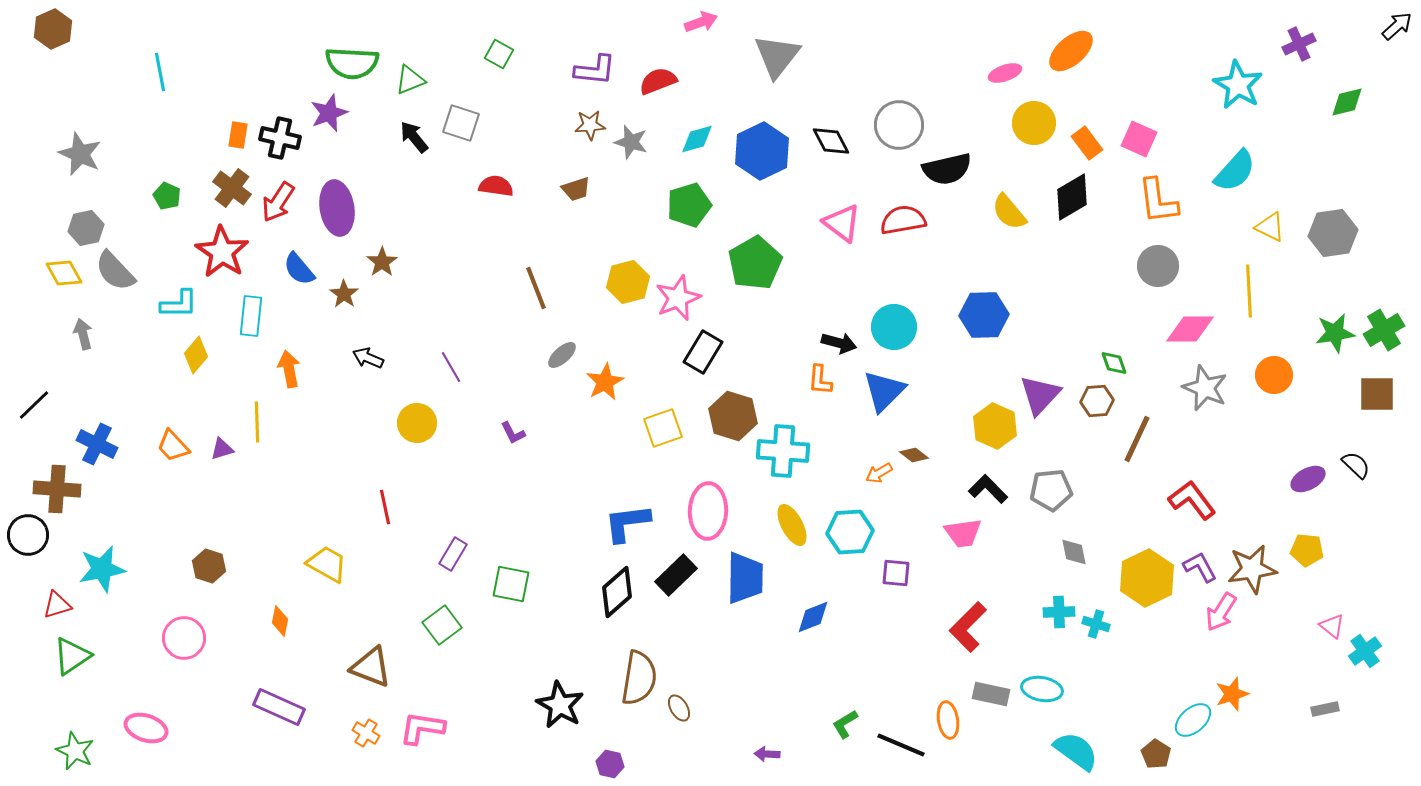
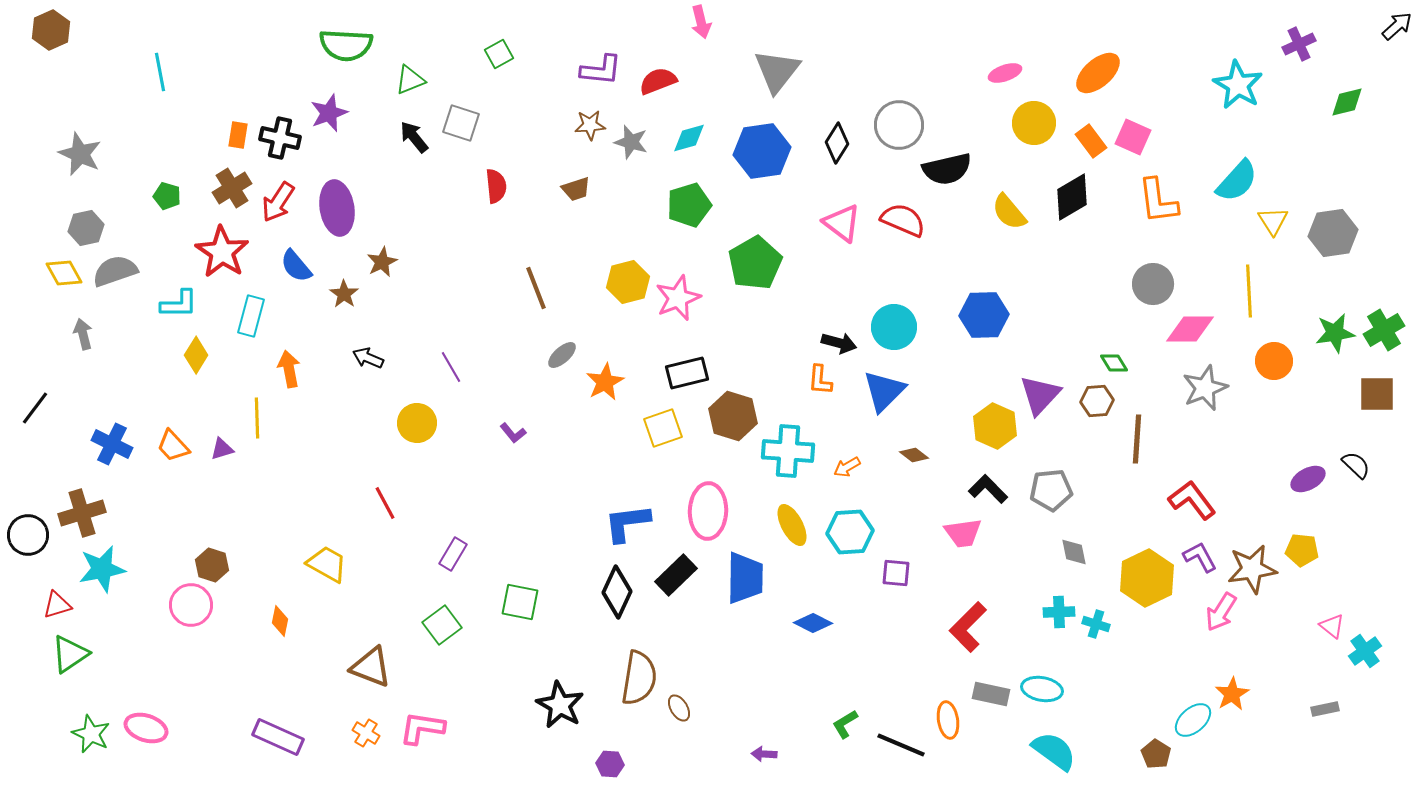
pink arrow at (701, 22): rotated 96 degrees clockwise
brown hexagon at (53, 29): moved 2 px left, 1 px down
orange ellipse at (1071, 51): moved 27 px right, 22 px down
green square at (499, 54): rotated 32 degrees clockwise
gray triangle at (777, 56): moved 15 px down
green semicircle at (352, 63): moved 6 px left, 18 px up
purple L-shape at (595, 70): moved 6 px right
cyan diamond at (697, 139): moved 8 px left, 1 px up
pink square at (1139, 139): moved 6 px left, 2 px up
black diamond at (831, 141): moved 6 px right, 2 px down; rotated 60 degrees clockwise
orange rectangle at (1087, 143): moved 4 px right, 2 px up
blue hexagon at (762, 151): rotated 18 degrees clockwise
cyan semicircle at (1235, 171): moved 2 px right, 10 px down
red semicircle at (496, 186): rotated 76 degrees clockwise
brown cross at (232, 188): rotated 21 degrees clockwise
green pentagon at (167, 196): rotated 8 degrees counterclockwise
red semicircle at (903, 220): rotated 33 degrees clockwise
yellow triangle at (1270, 227): moved 3 px right, 6 px up; rotated 32 degrees clockwise
brown star at (382, 262): rotated 8 degrees clockwise
gray circle at (1158, 266): moved 5 px left, 18 px down
blue semicircle at (299, 269): moved 3 px left, 3 px up
gray semicircle at (115, 271): rotated 114 degrees clockwise
cyan rectangle at (251, 316): rotated 9 degrees clockwise
black rectangle at (703, 352): moved 16 px left, 21 px down; rotated 45 degrees clockwise
yellow diamond at (196, 355): rotated 9 degrees counterclockwise
green diamond at (1114, 363): rotated 12 degrees counterclockwise
orange circle at (1274, 375): moved 14 px up
gray star at (1205, 388): rotated 27 degrees clockwise
black line at (34, 405): moved 1 px right, 3 px down; rotated 9 degrees counterclockwise
yellow line at (257, 422): moved 4 px up
purple L-shape at (513, 433): rotated 12 degrees counterclockwise
brown line at (1137, 439): rotated 21 degrees counterclockwise
blue cross at (97, 444): moved 15 px right
cyan cross at (783, 451): moved 5 px right
orange arrow at (879, 473): moved 32 px left, 6 px up
brown cross at (57, 489): moved 25 px right, 24 px down; rotated 21 degrees counterclockwise
red line at (385, 507): moved 4 px up; rotated 16 degrees counterclockwise
yellow pentagon at (1307, 550): moved 5 px left
brown hexagon at (209, 566): moved 3 px right, 1 px up
purple L-shape at (1200, 567): moved 10 px up
green square at (511, 584): moved 9 px right, 18 px down
black diamond at (617, 592): rotated 24 degrees counterclockwise
blue diamond at (813, 617): moved 6 px down; rotated 48 degrees clockwise
pink circle at (184, 638): moved 7 px right, 33 px up
green triangle at (72, 656): moved 2 px left, 2 px up
orange star at (1232, 694): rotated 12 degrees counterclockwise
purple rectangle at (279, 707): moved 1 px left, 30 px down
green star at (75, 751): moved 16 px right, 17 px up
cyan semicircle at (1076, 751): moved 22 px left
purple arrow at (767, 754): moved 3 px left
purple hexagon at (610, 764): rotated 8 degrees counterclockwise
